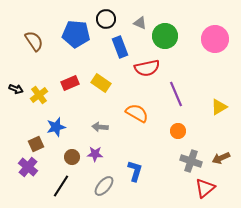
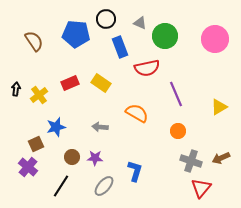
black arrow: rotated 104 degrees counterclockwise
purple star: moved 4 px down
red triangle: moved 4 px left; rotated 10 degrees counterclockwise
